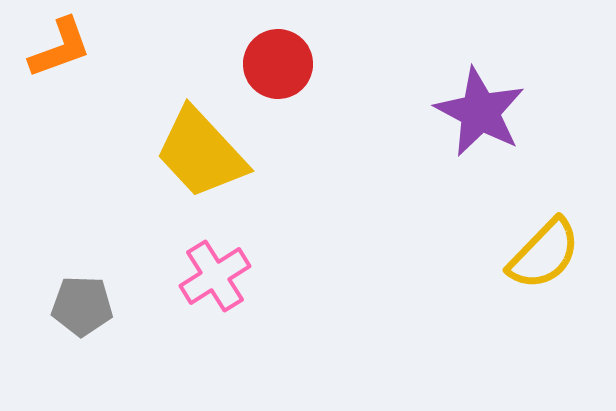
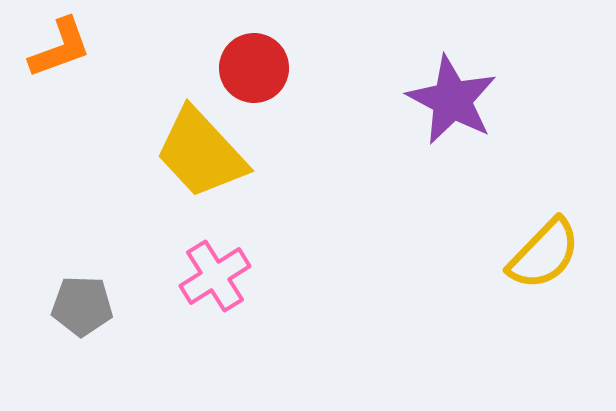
red circle: moved 24 px left, 4 px down
purple star: moved 28 px left, 12 px up
